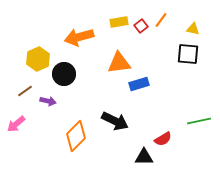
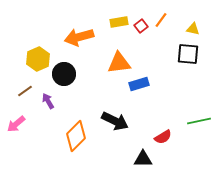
purple arrow: rotated 133 degrees counterclockwise
red semicircle: moved 2 px up
black triangle: moved 1 px left, 2 px down
